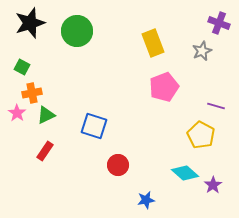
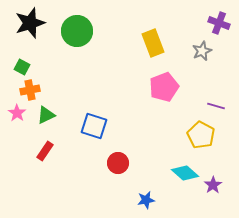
orange cross: moved 2 px left, 3 px up
red circle: moved 2 px up
